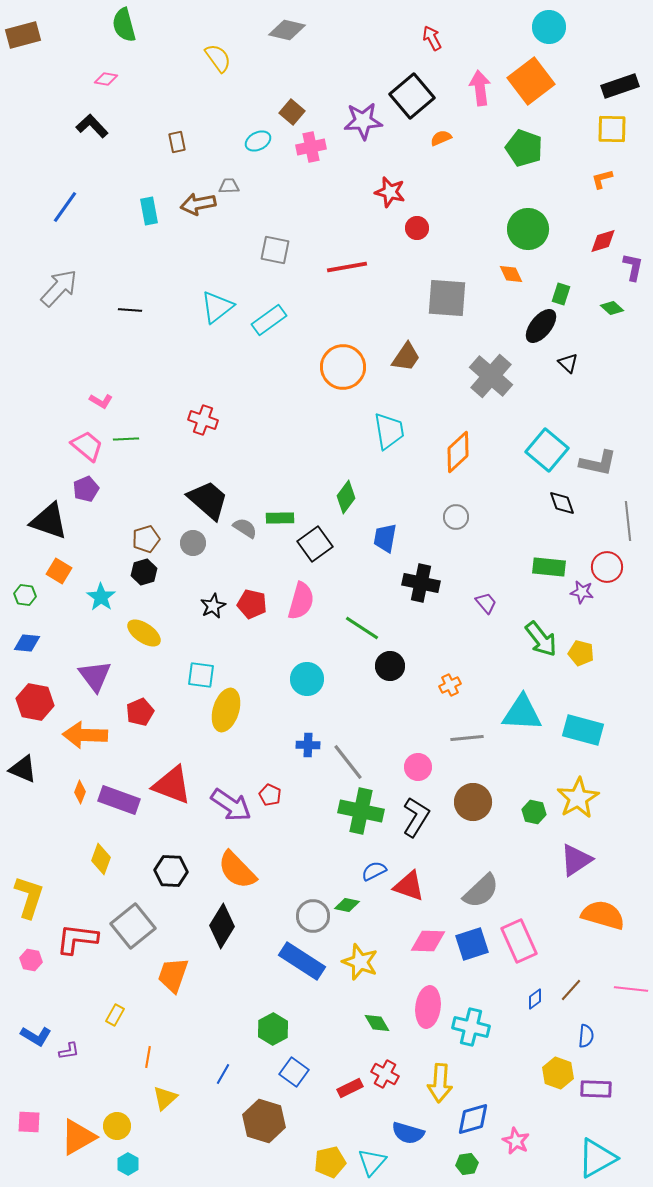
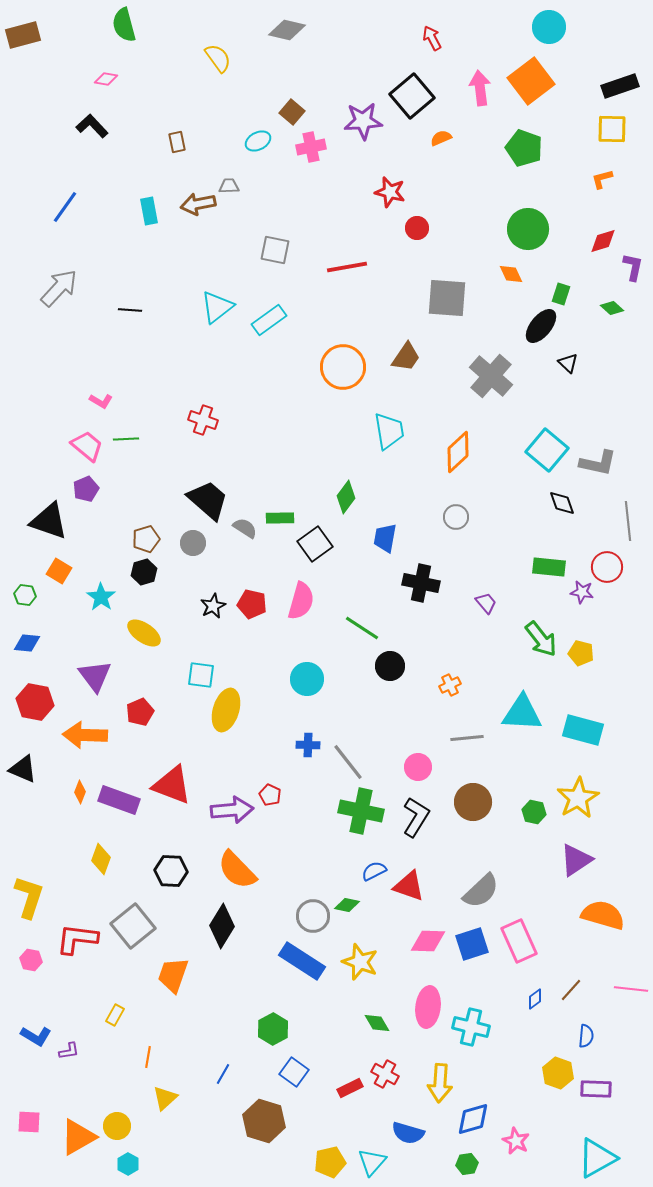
purple arrow at (231, 805): moved 1 px right, 5 px down; rotated 39 degrees counterclockwise
